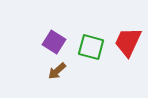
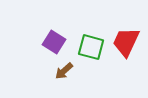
red trapezoid: moved 2 px left
brown arrow: moved 7 px right
